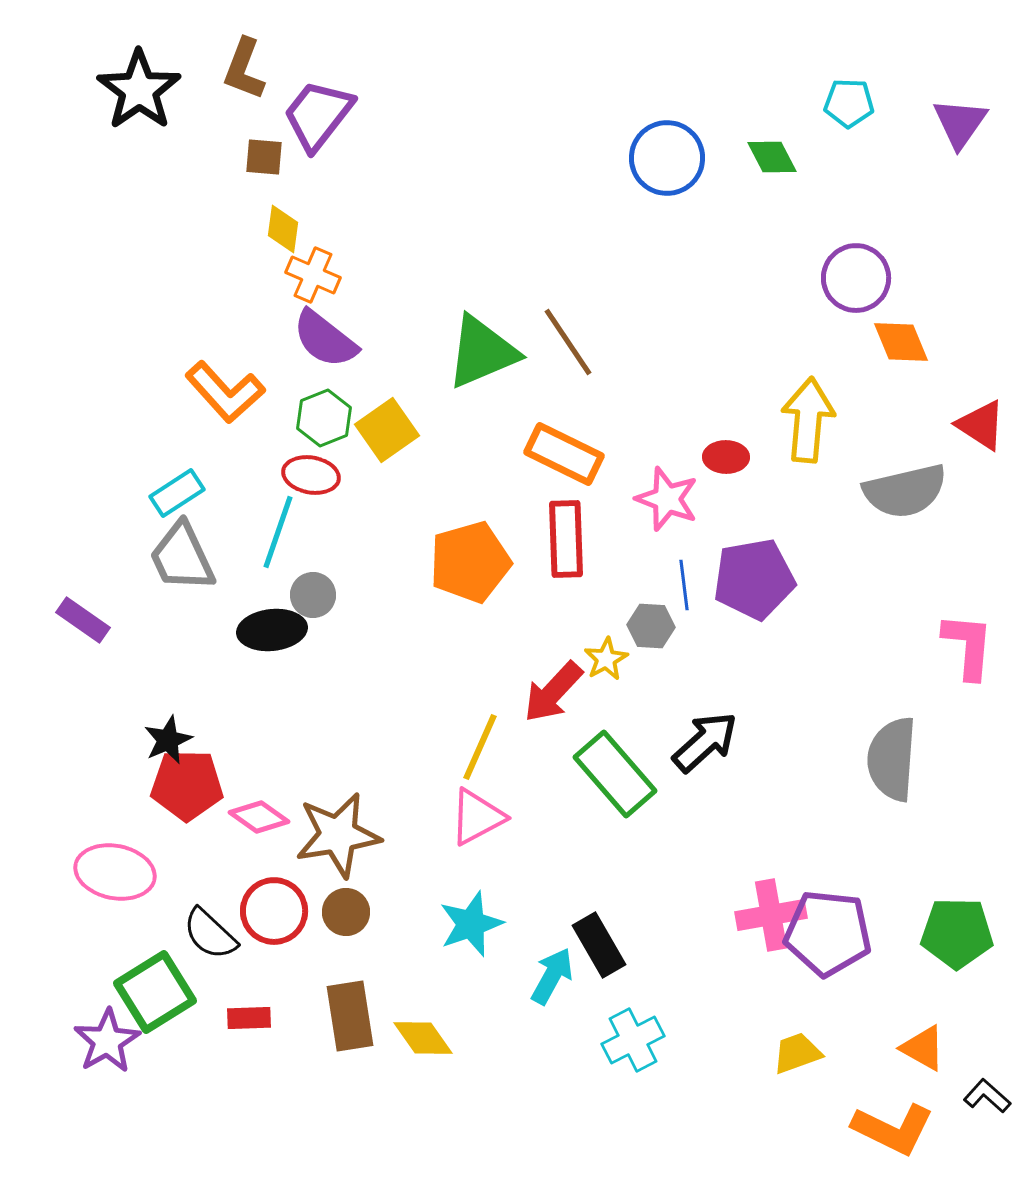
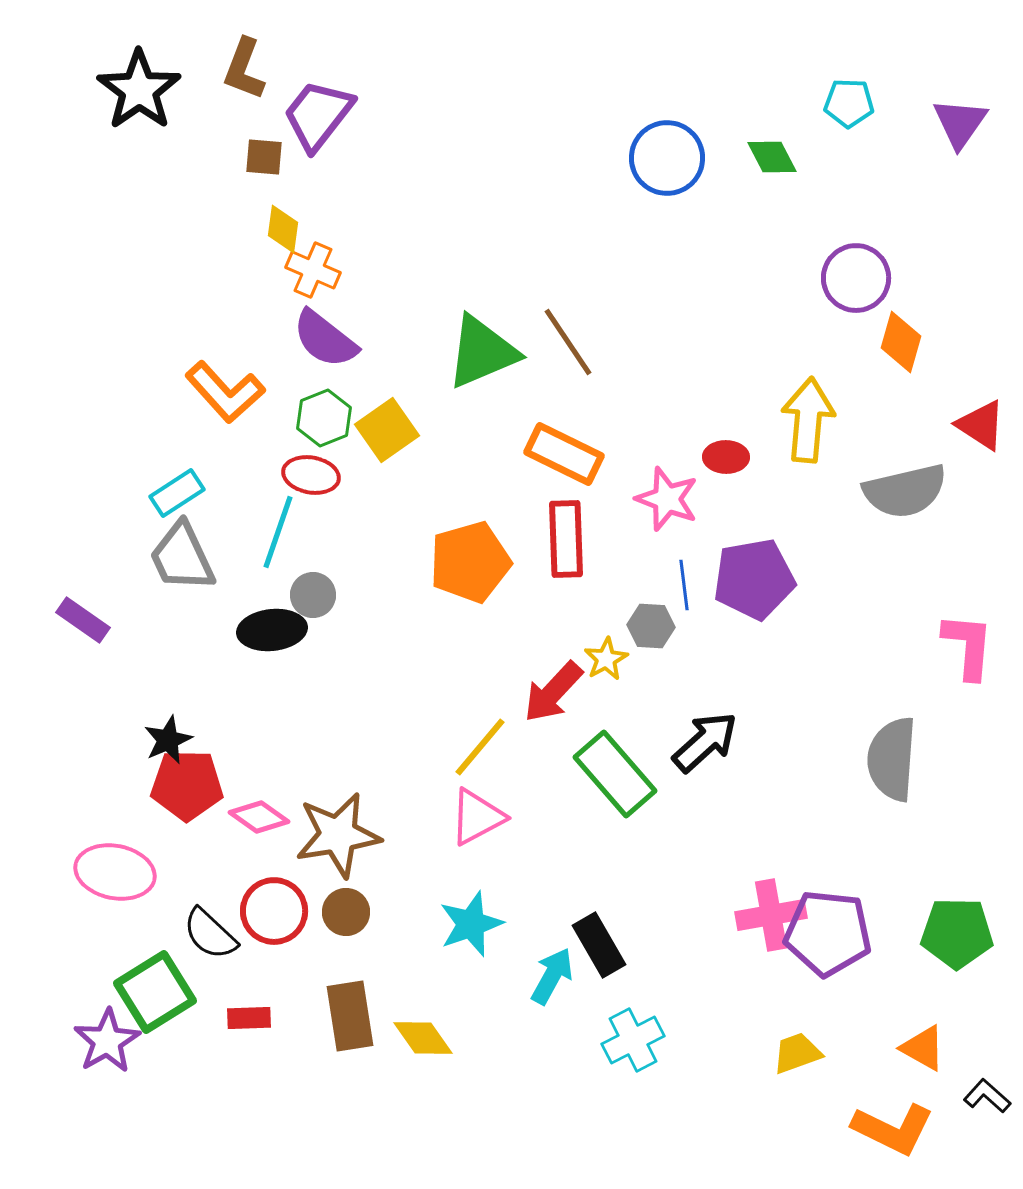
orange cross at (313, 275): moved 5 px up
orange diamond at (901, 342): rotated 38 degrees clockwise
yellow line at (480, 747): rotated 16 degrees clockwise
